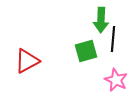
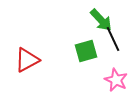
green arrow: rotated 45 degrees counterclockwise
black line: rotated 30 degrees counterclockwise
red triangle: moved 1 px up
